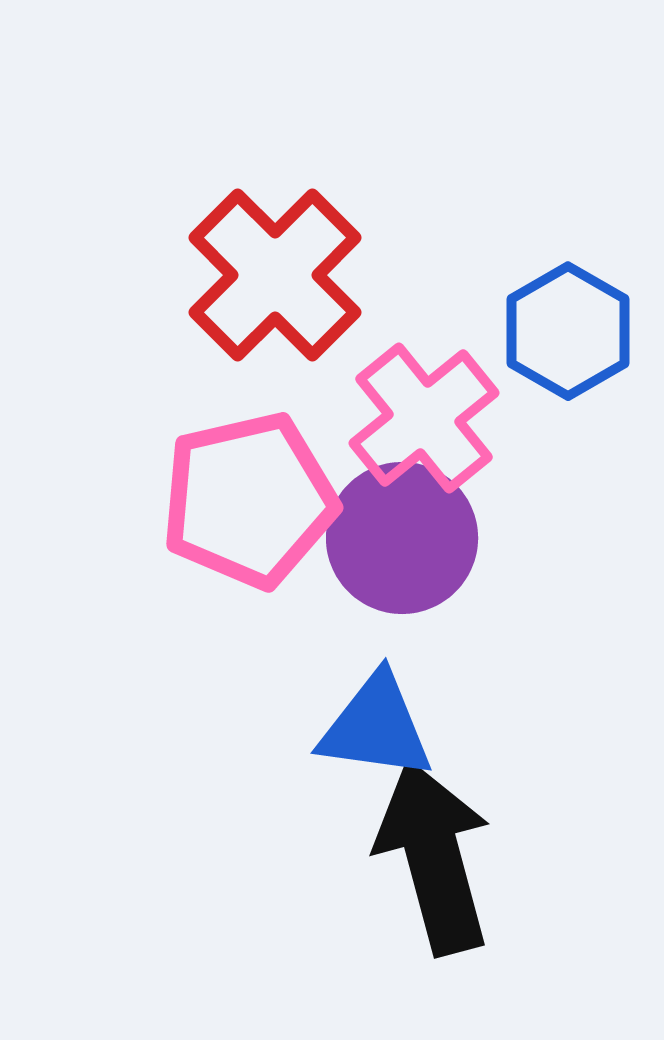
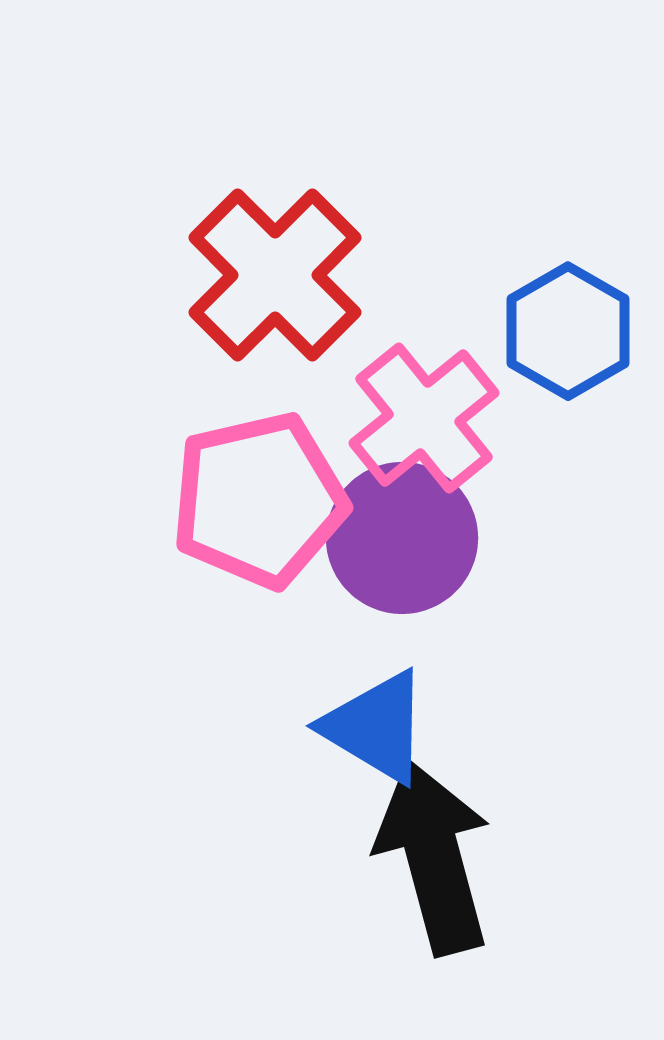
pink pentagon: moved 10 px right
blue triangle: rotated 23 degrees clockwise
